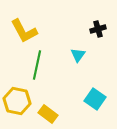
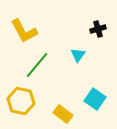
green line: rotated 28 degrees clockwise
yellow hexagon: moved 4 px right
yellow rectangle: moved 15 px right
